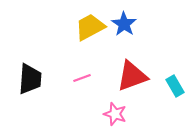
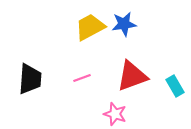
blue star: rotated 30 degrees clockwise
